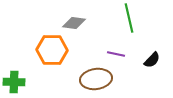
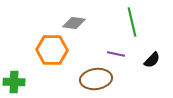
green line: moved 3 px right, 4 px down
